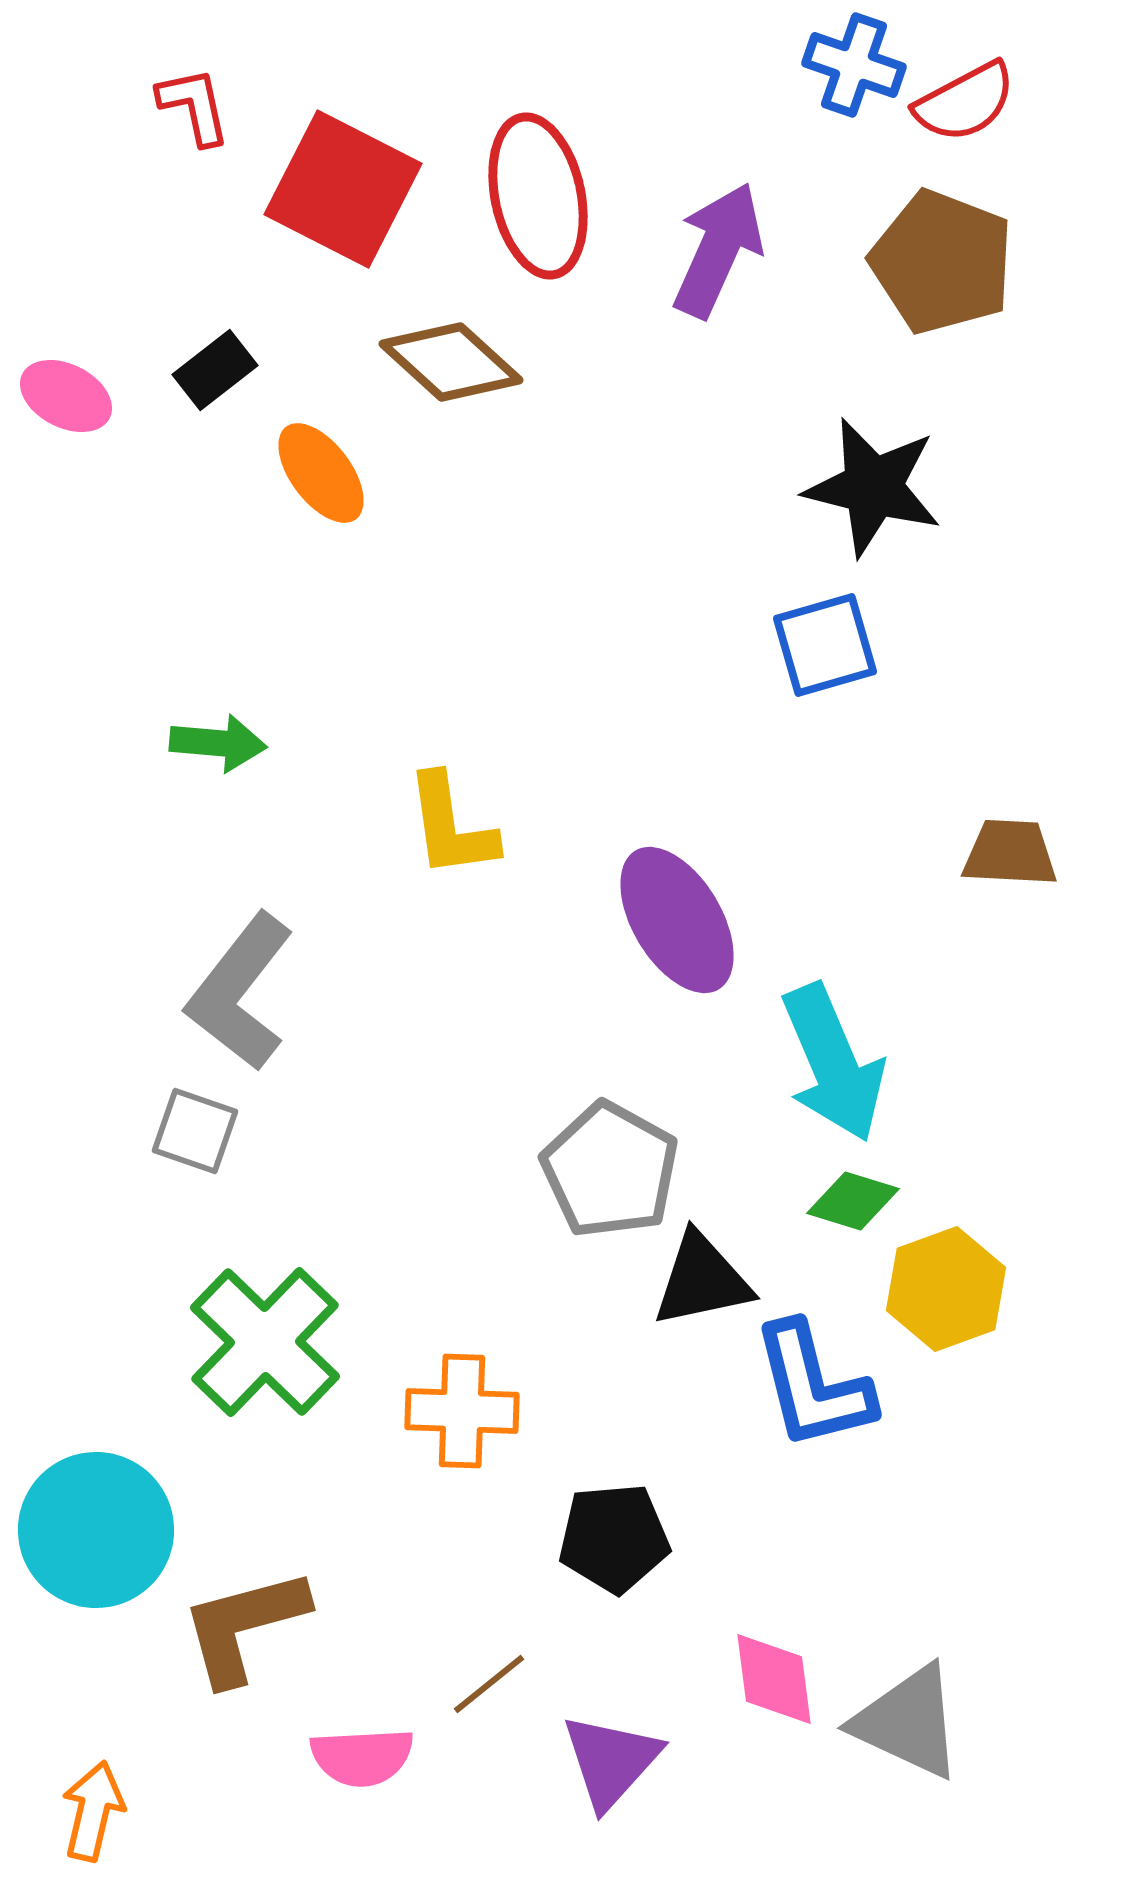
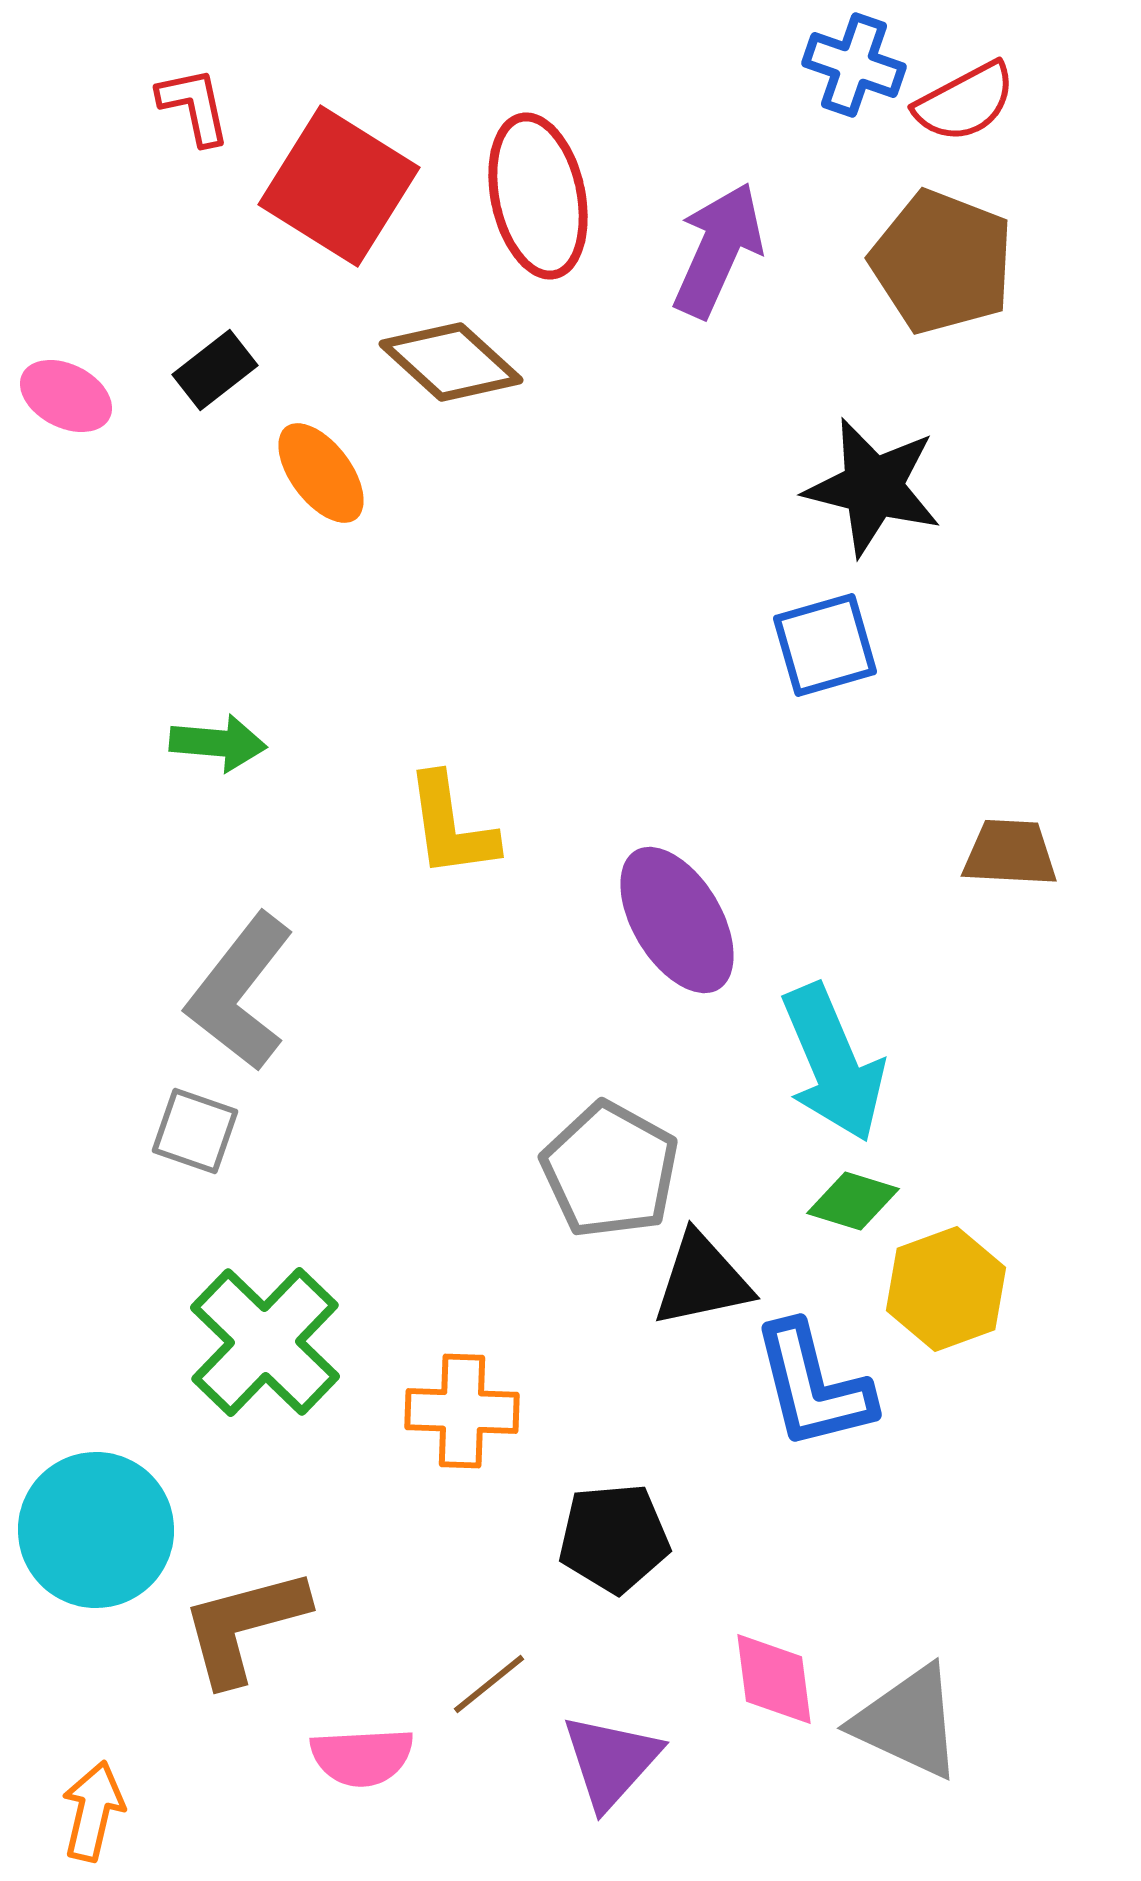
red square: moved 4 px left, 3 px up; rotated 5 degrees clockwise
